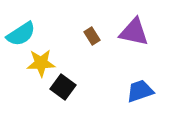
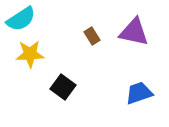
cyan semicircle: moved 15 px up
yellow star: moved 11 px left, 9 px up
blue trapezoid: moved 1 px left, 2 px down
